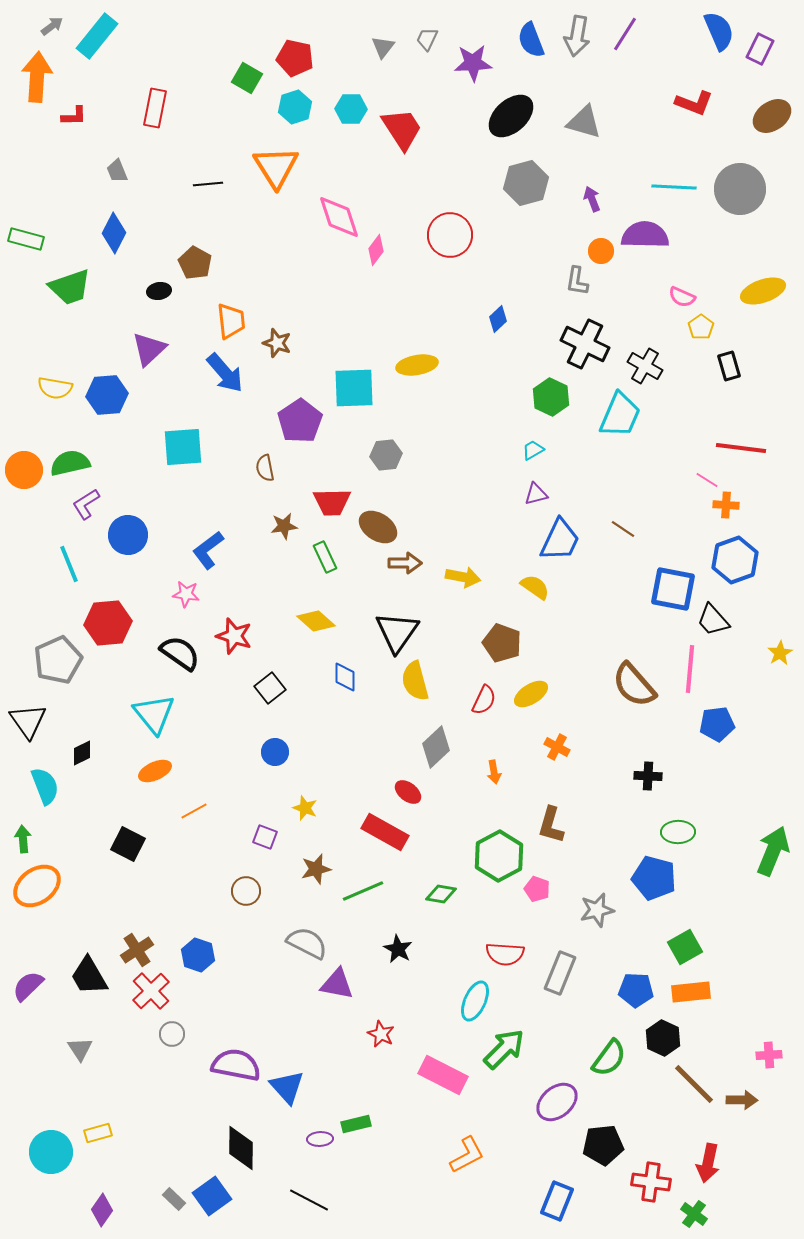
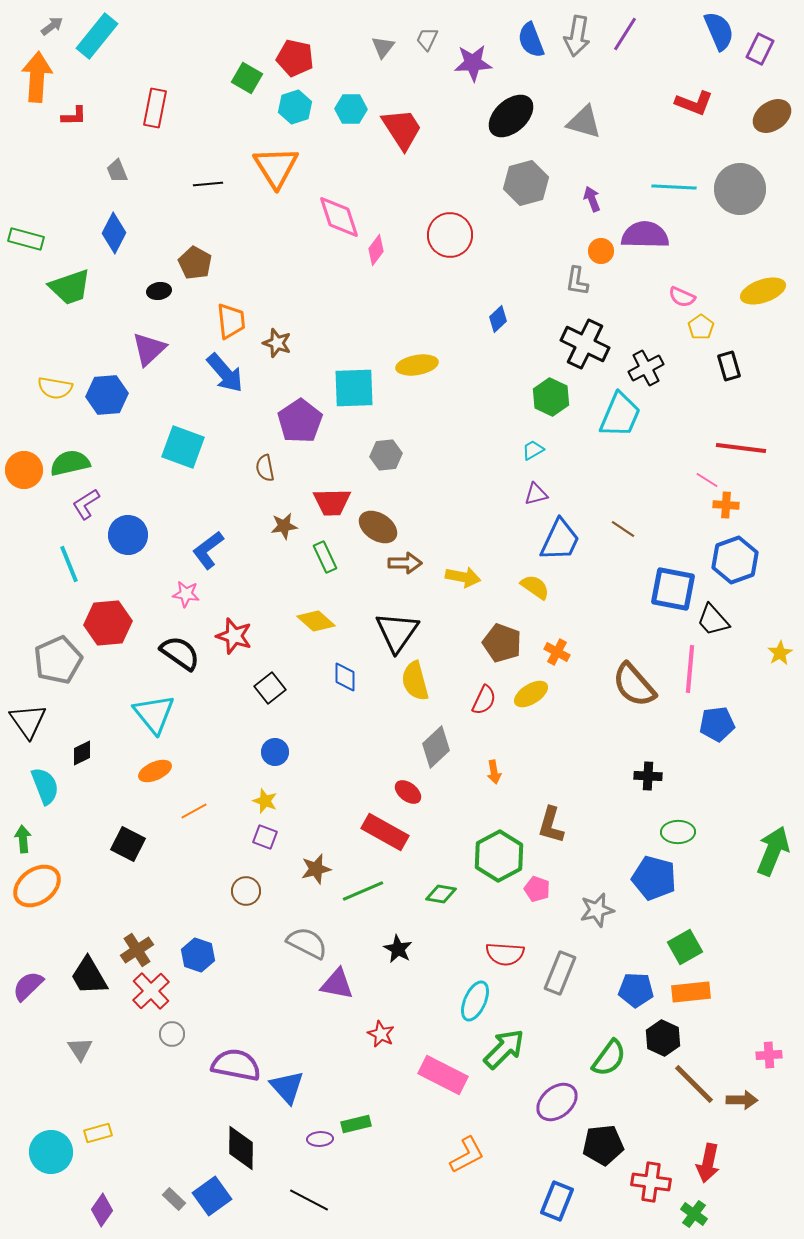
black cross at (645, 366): moved 1 px right, 2 px down; rotated 32 degrees clockwise
cyan square at (183, 447): rotated 24 degrees clockwise
orange cross at (557, 747): moved 95 px up
yellow star at (305, 808): moved 40 px left, 7 px up
